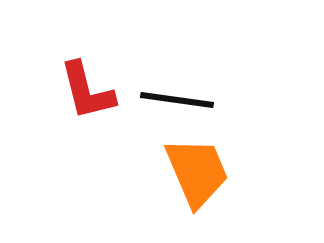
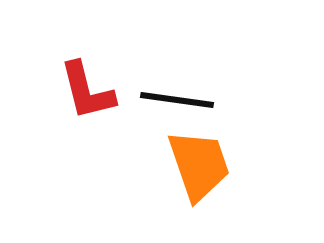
orange trapezoid: moved 2 px right, 7 px up; rotated 4 degrees clockwise
